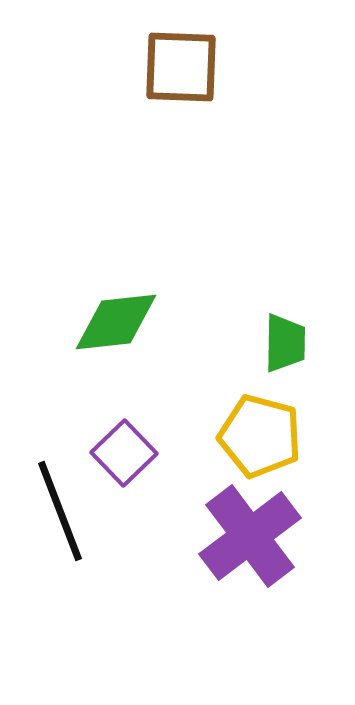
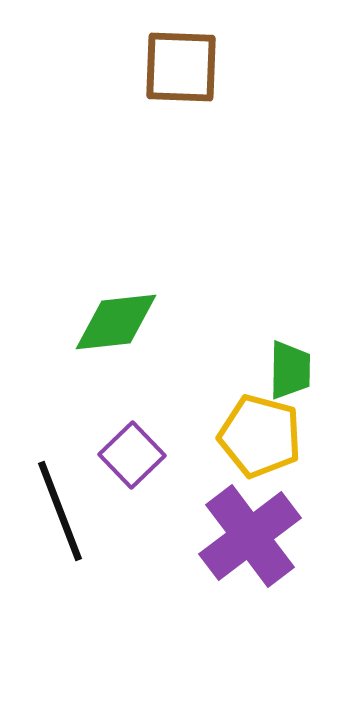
green trapezoid: moved 5 px right, 27 px down
purple square: moved 8 px right, 2 px down
